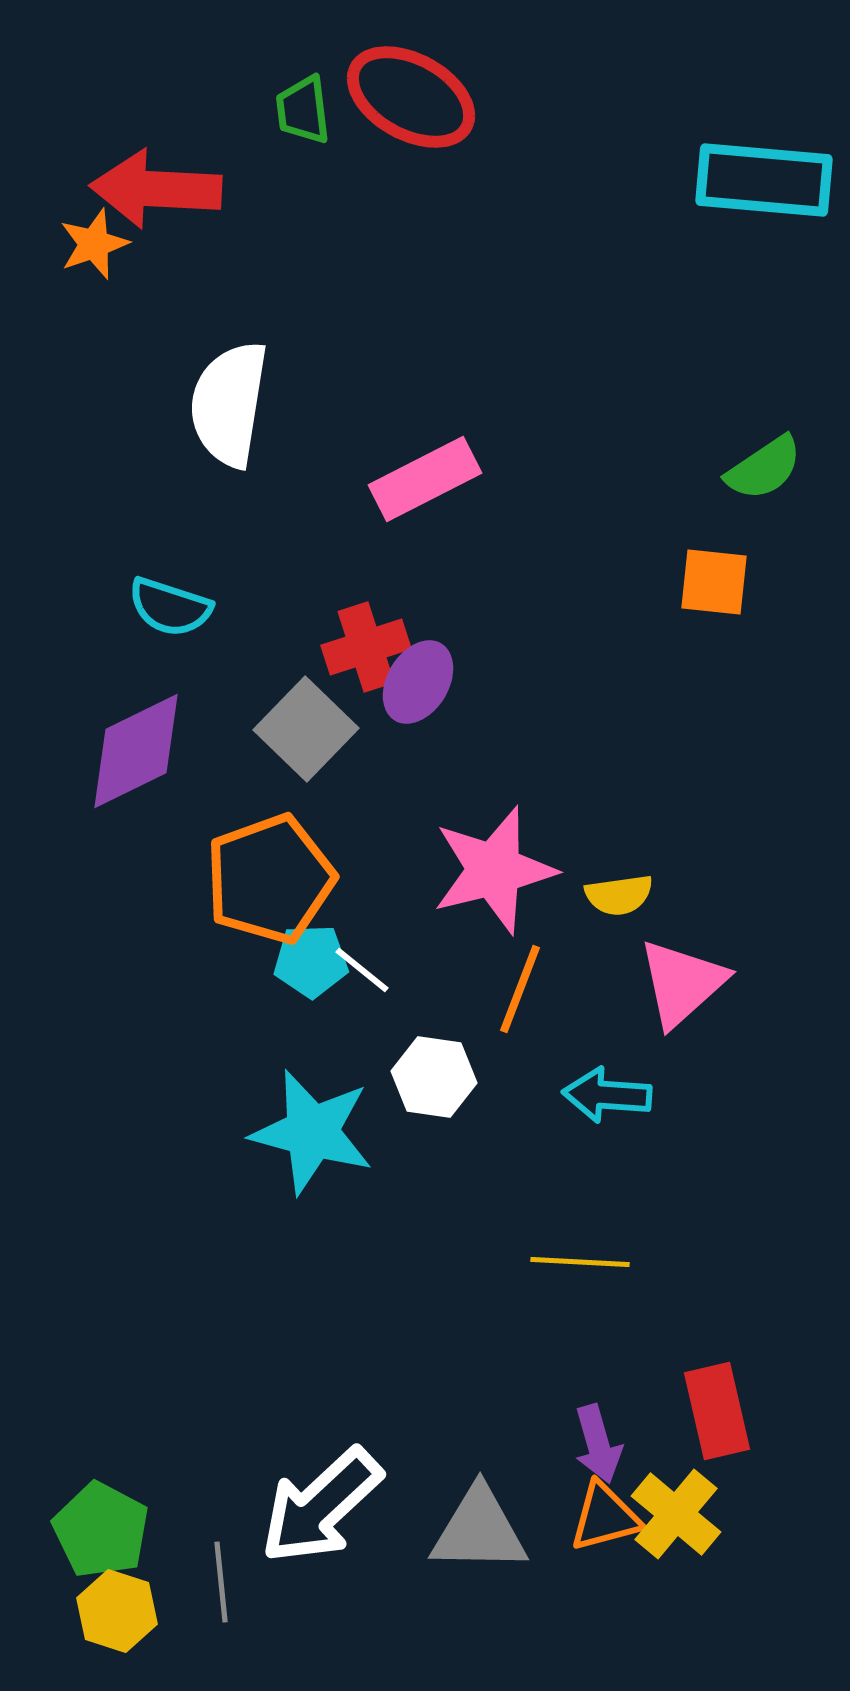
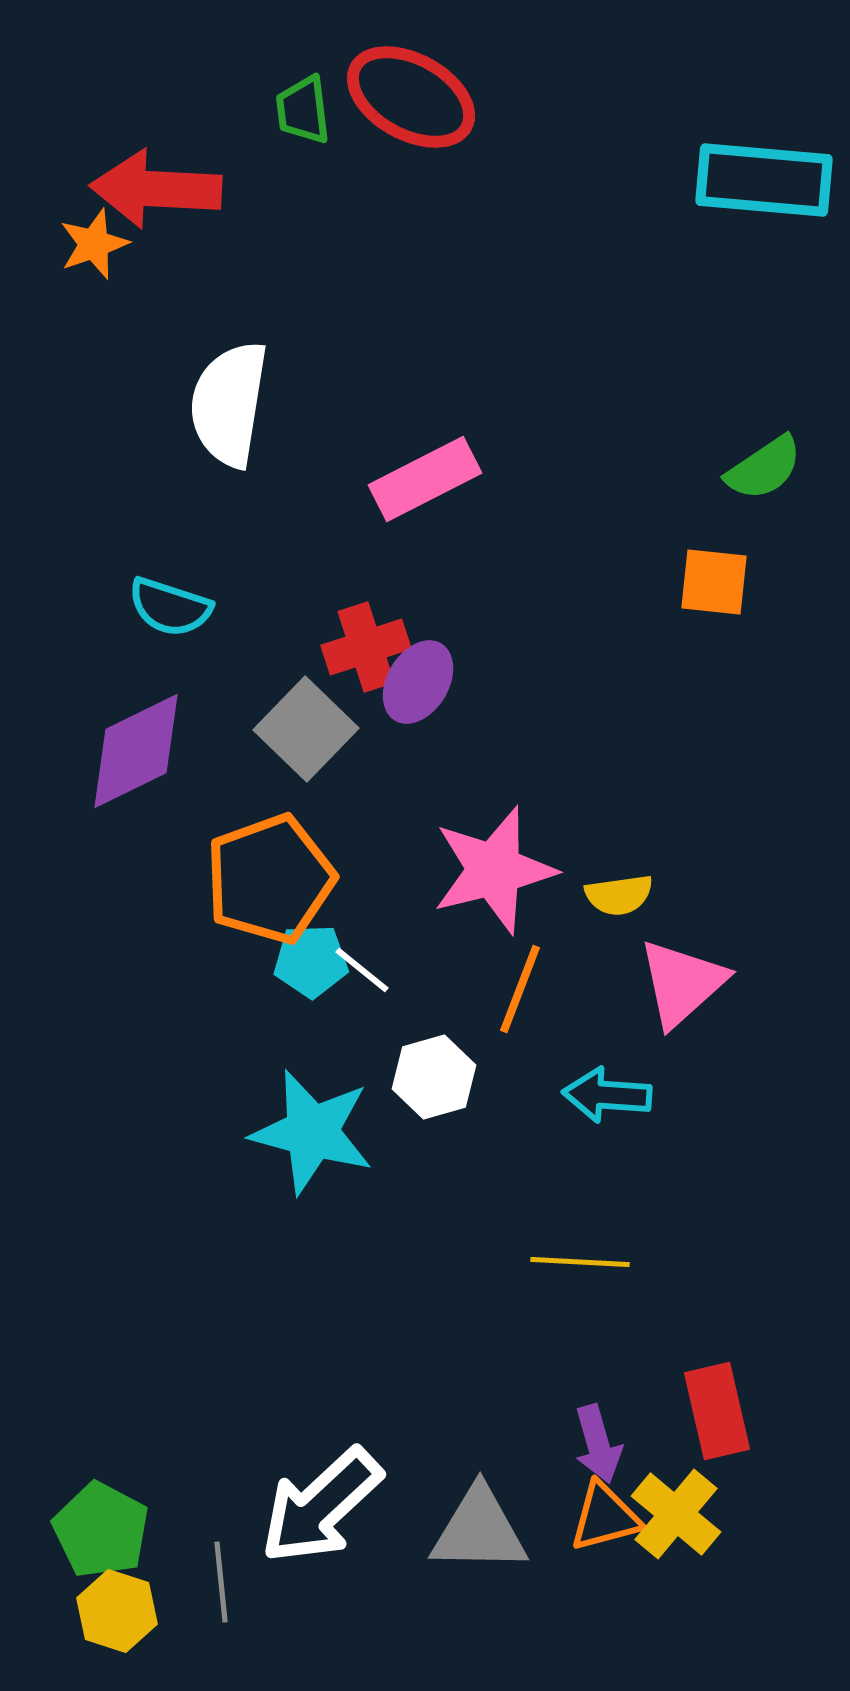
white hexagon: rotated 24 degrees counterclockwise
